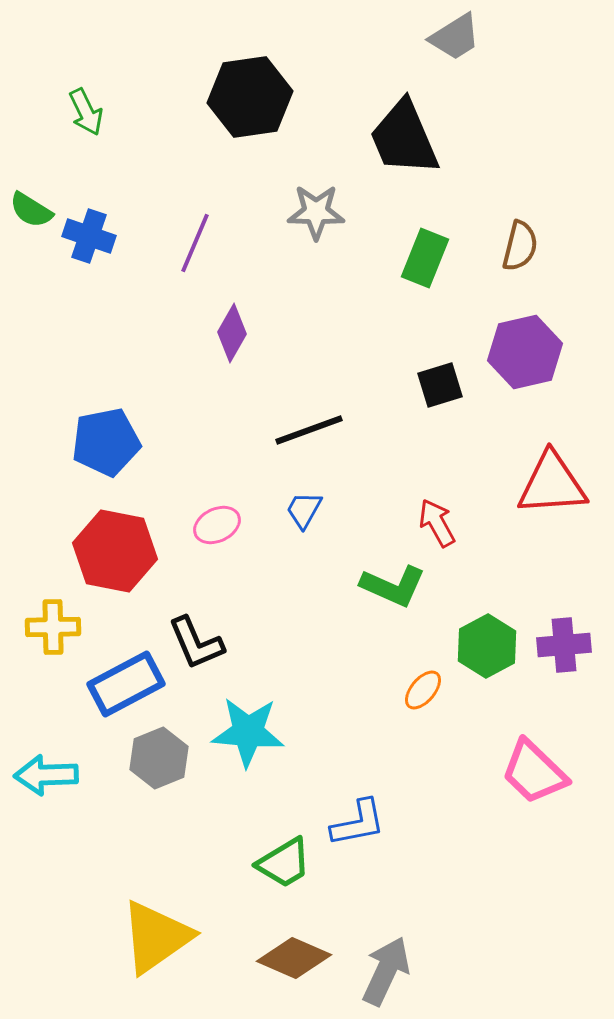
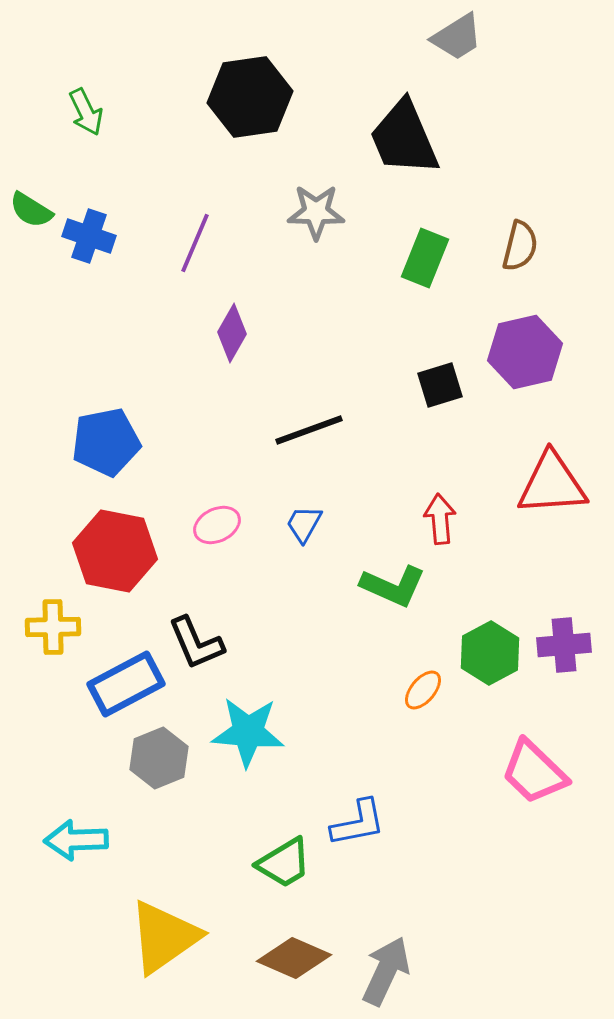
gray trapezoid: moved 2 px right
blue trapezoid: moved 14 px down
red arrow: moved 3 px right, 4 px up; rotated 24 degrees clockwise
green hexagon: moved 3 px right, 7 px down
cyan arrow: moved 30 px right, 65 px down
yellow triangle: moved 8 px right
